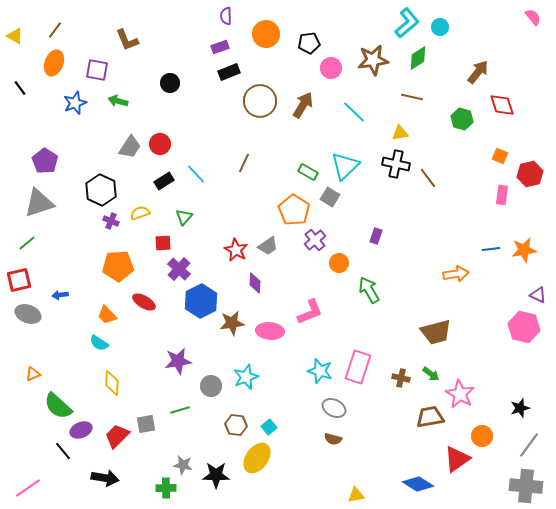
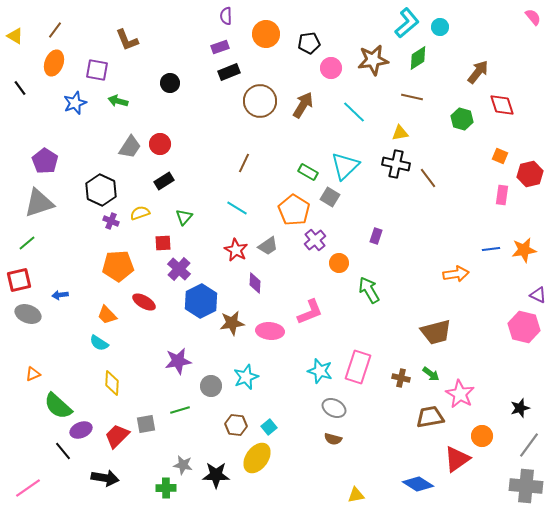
cyan line at (196, 174): moved 41 px right, 34 px down; rotated 15 degrees counterclockwise
